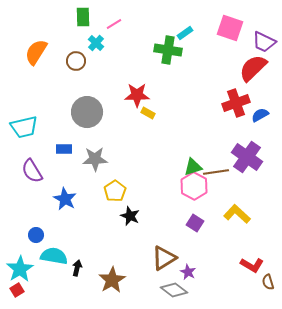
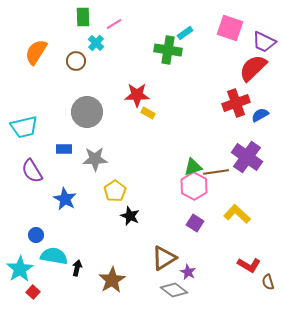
red L-shape: moved 3 px left
red square: moved 16 px right, 2 px down; rotated 16 degrees counterclockwise
